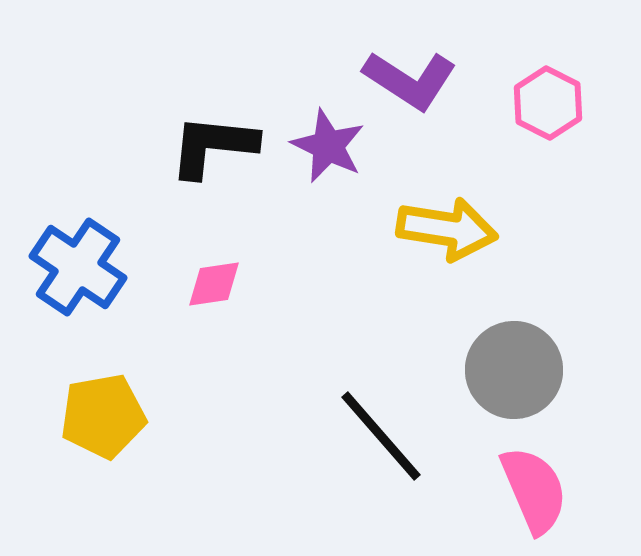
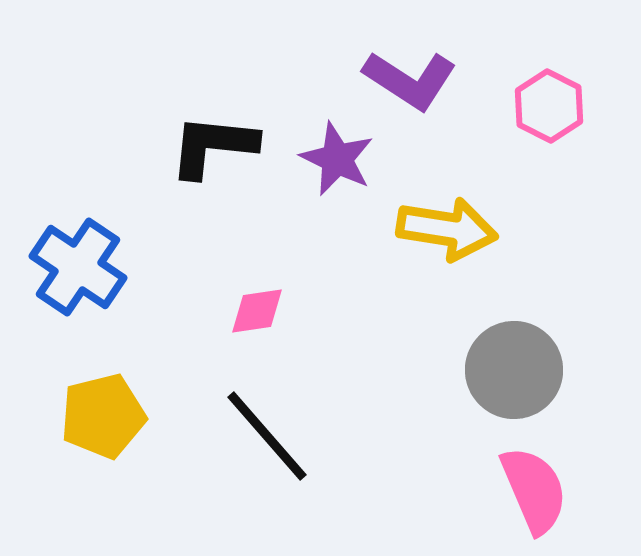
pink hexagon: moved 1 px right, 3 px down
purple star: moved 9 px right, 13 px down
pink diamond: moved 43 px right, 27 px down
yellow pentagon: rotated 4 degrees counterclockwise
black line: moved 114 px left
